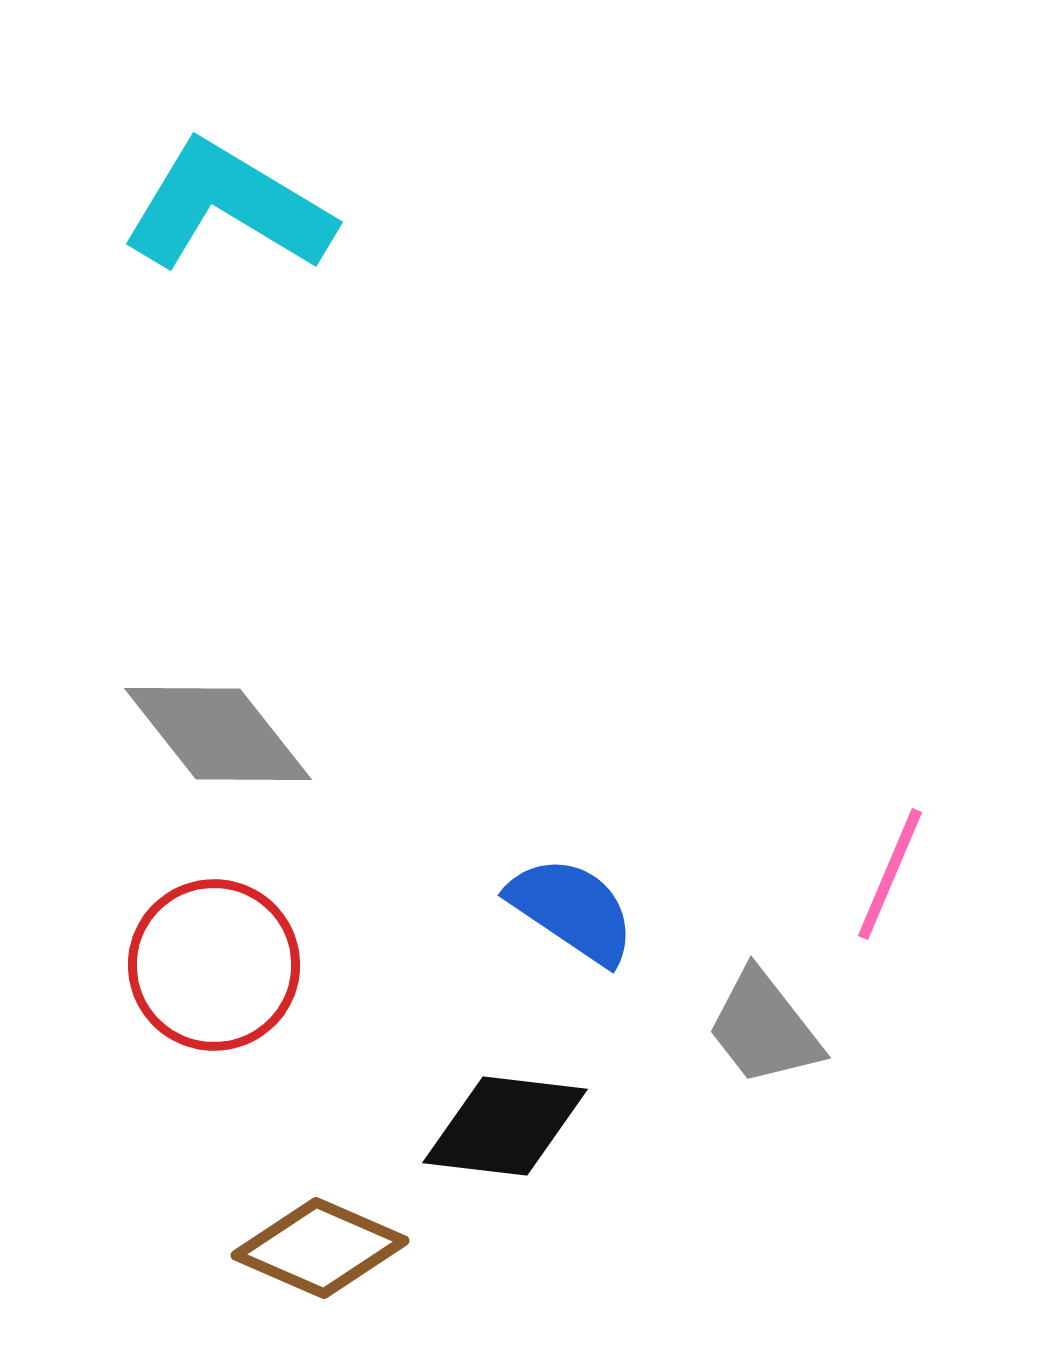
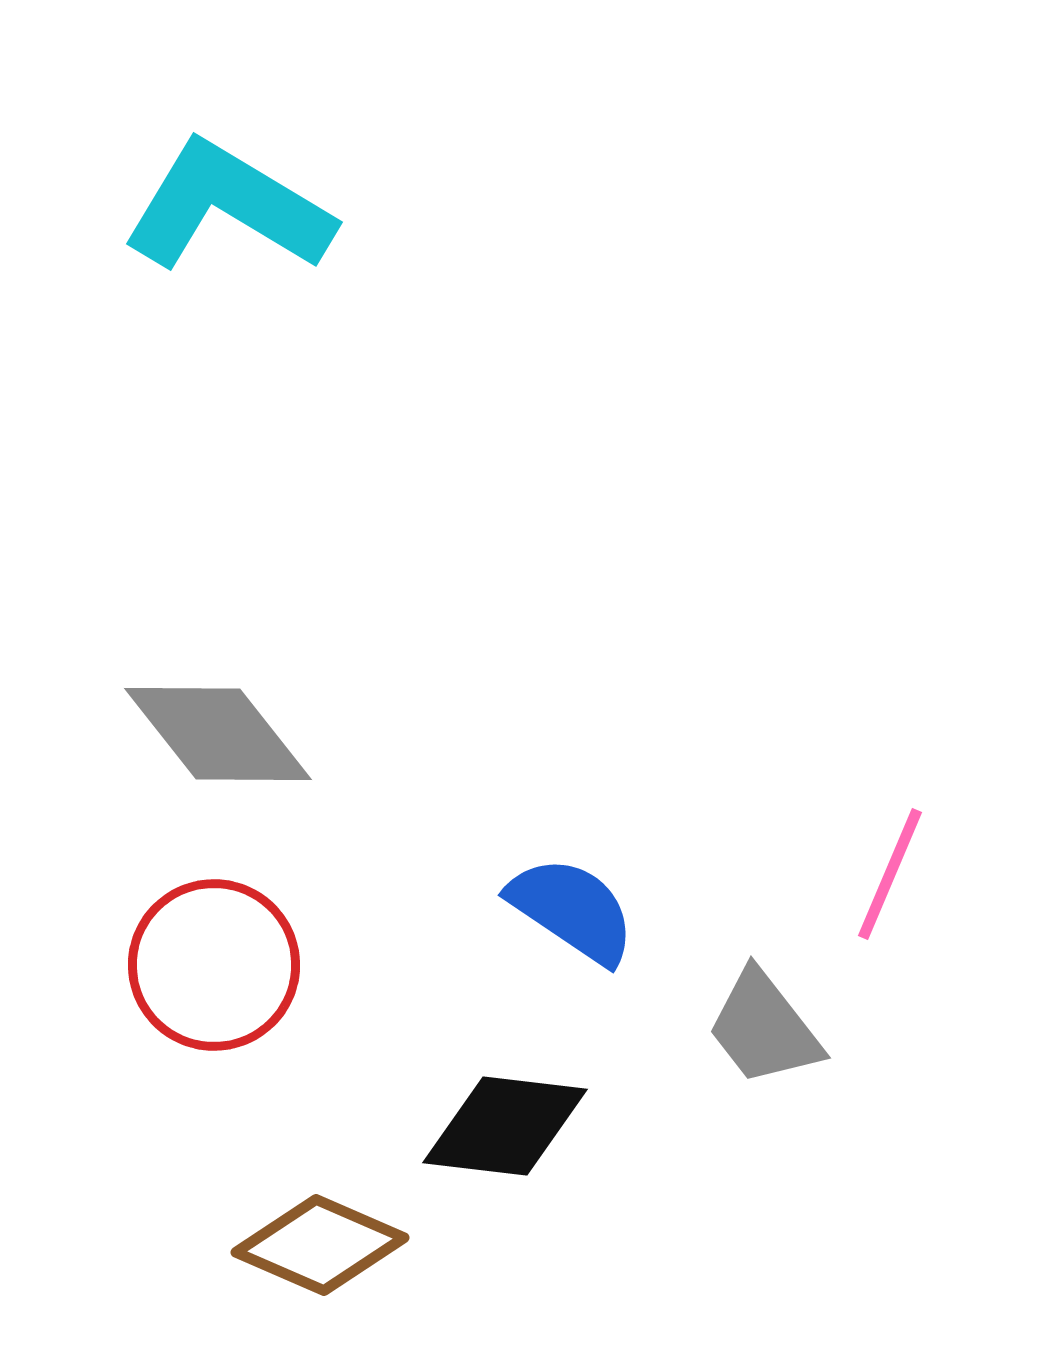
brown diamond: moved 3 px up
